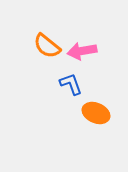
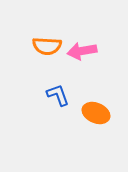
orange semicircle: rotated 36 degrees counterclockwise
blue L-shape: moved 13 px left, 11 px down
